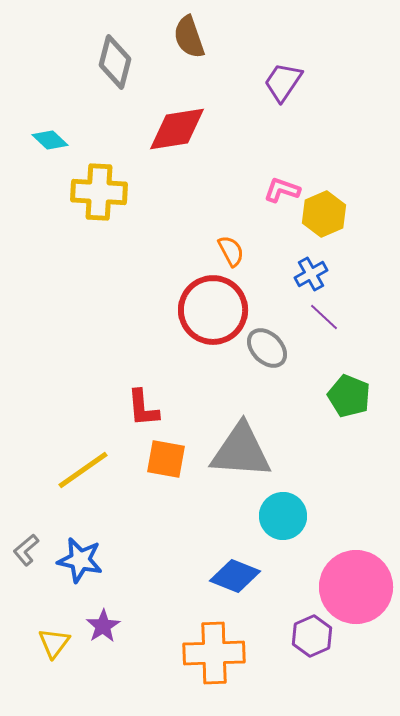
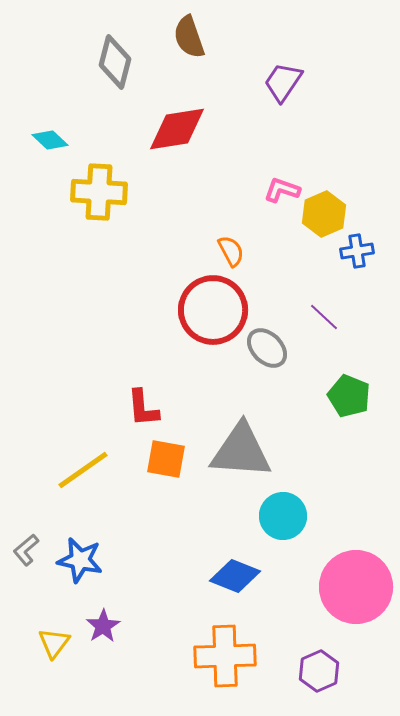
blue cross: moved 46 px right, 23 px up; rotated 20 degrees clockwise
purple hexagon: moved 7 px right, 35 px down
orange cross: moved 11 px right, 3 px down
